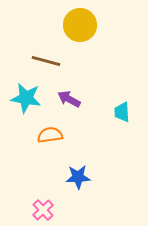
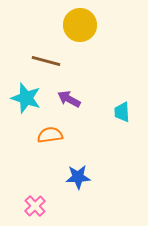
cyan star: rotated 8 degrees clockwise
pink cross: moved 8 px left, 4 px up
